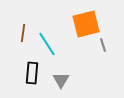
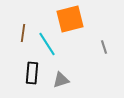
orange square: moved 16 px left, 5 px up
gray line: moved 1 px right, 2 px down
gray triangle: rotated 42 degrees clockwise
